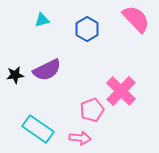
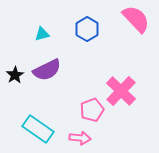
cyan triangle: moved 14 px down
black star: rotated 24 degrees counterclockwise
